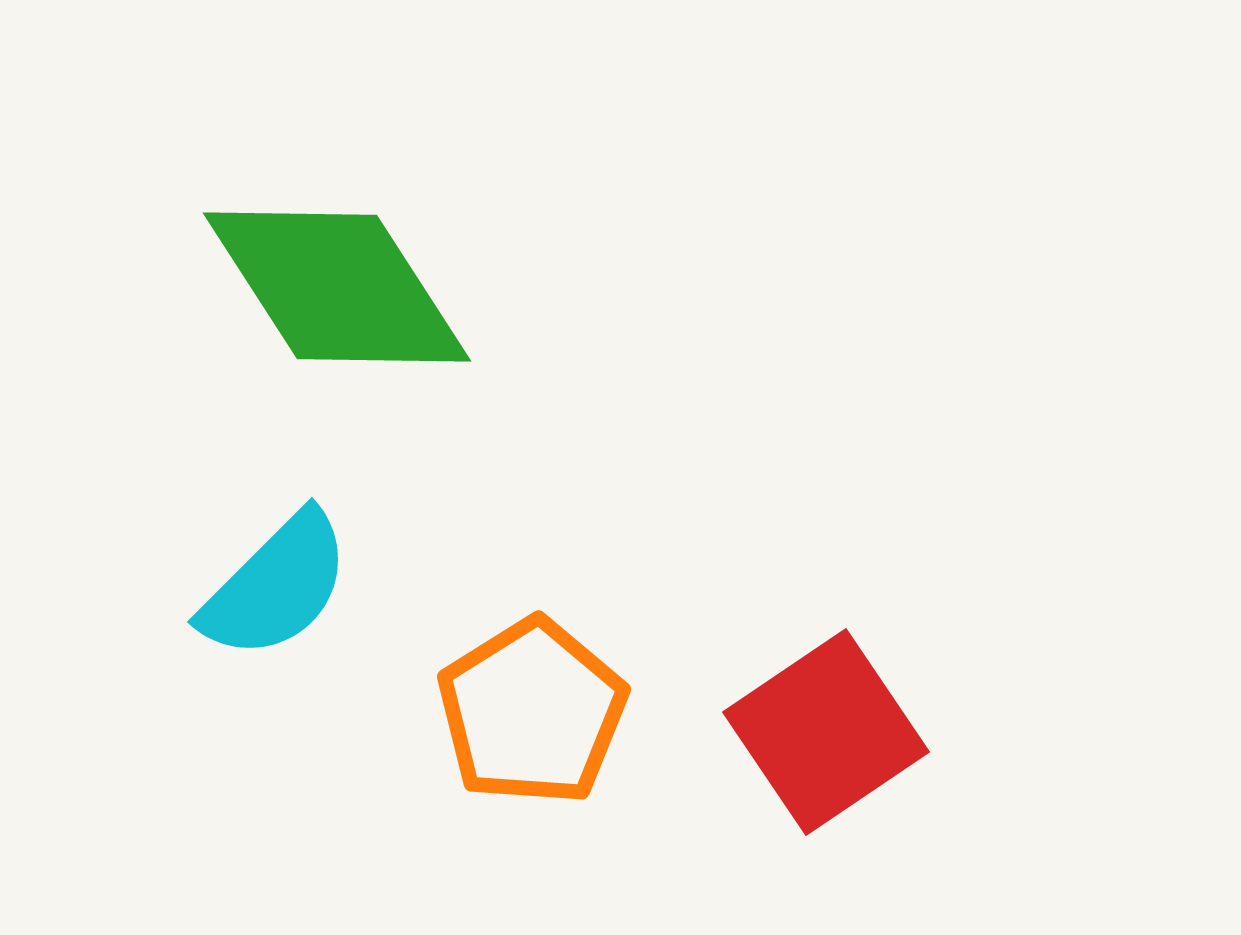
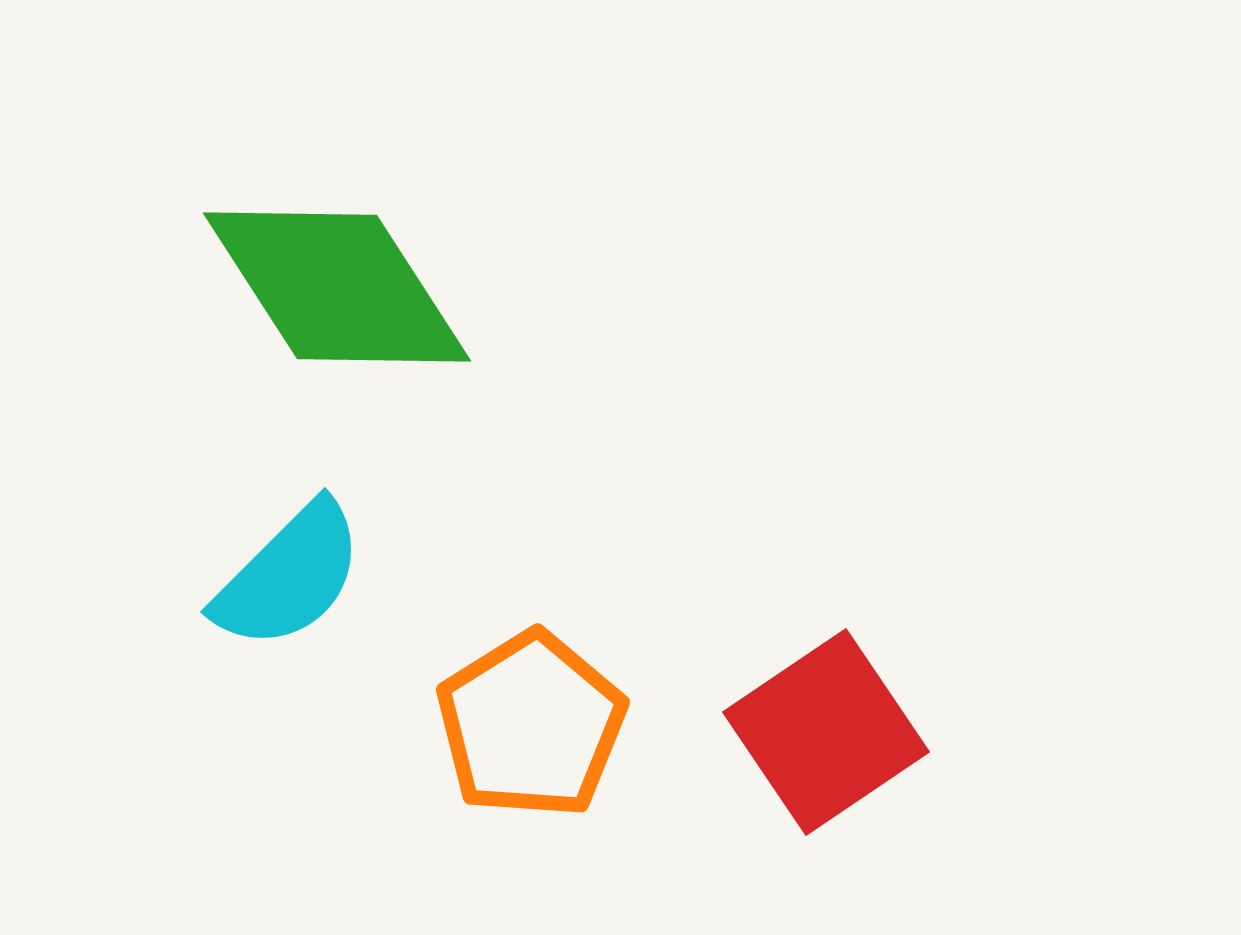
cyan semicircle: moved 13 px right, 10 px up
orange pentagon: moved 1 px left, 13 px down
